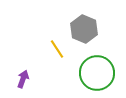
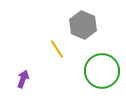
gray hexagon: moved 1 px left, 4 px up
green circle: moved 5 px right, 2 px up
